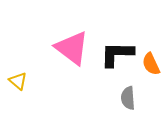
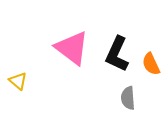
black L-shape: rotated 66 degrees counterclockwise
